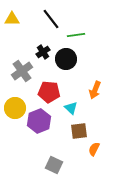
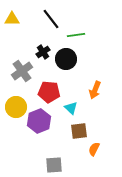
yellow circle: moved 1 px right, 1 px up
gray square: rotated 30 degrees counterclockwise
